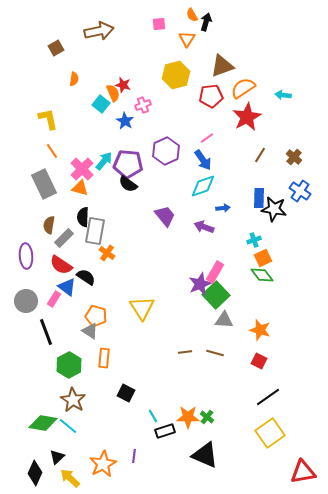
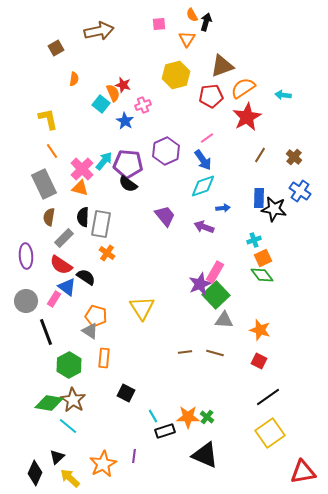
brown semicircle at (49, 225): moved 8 px up
gray rectangle at (95, 231): moved 6 px right, 7 px up
green diamond at (43, 423): moved 6 px right, 20 px up
